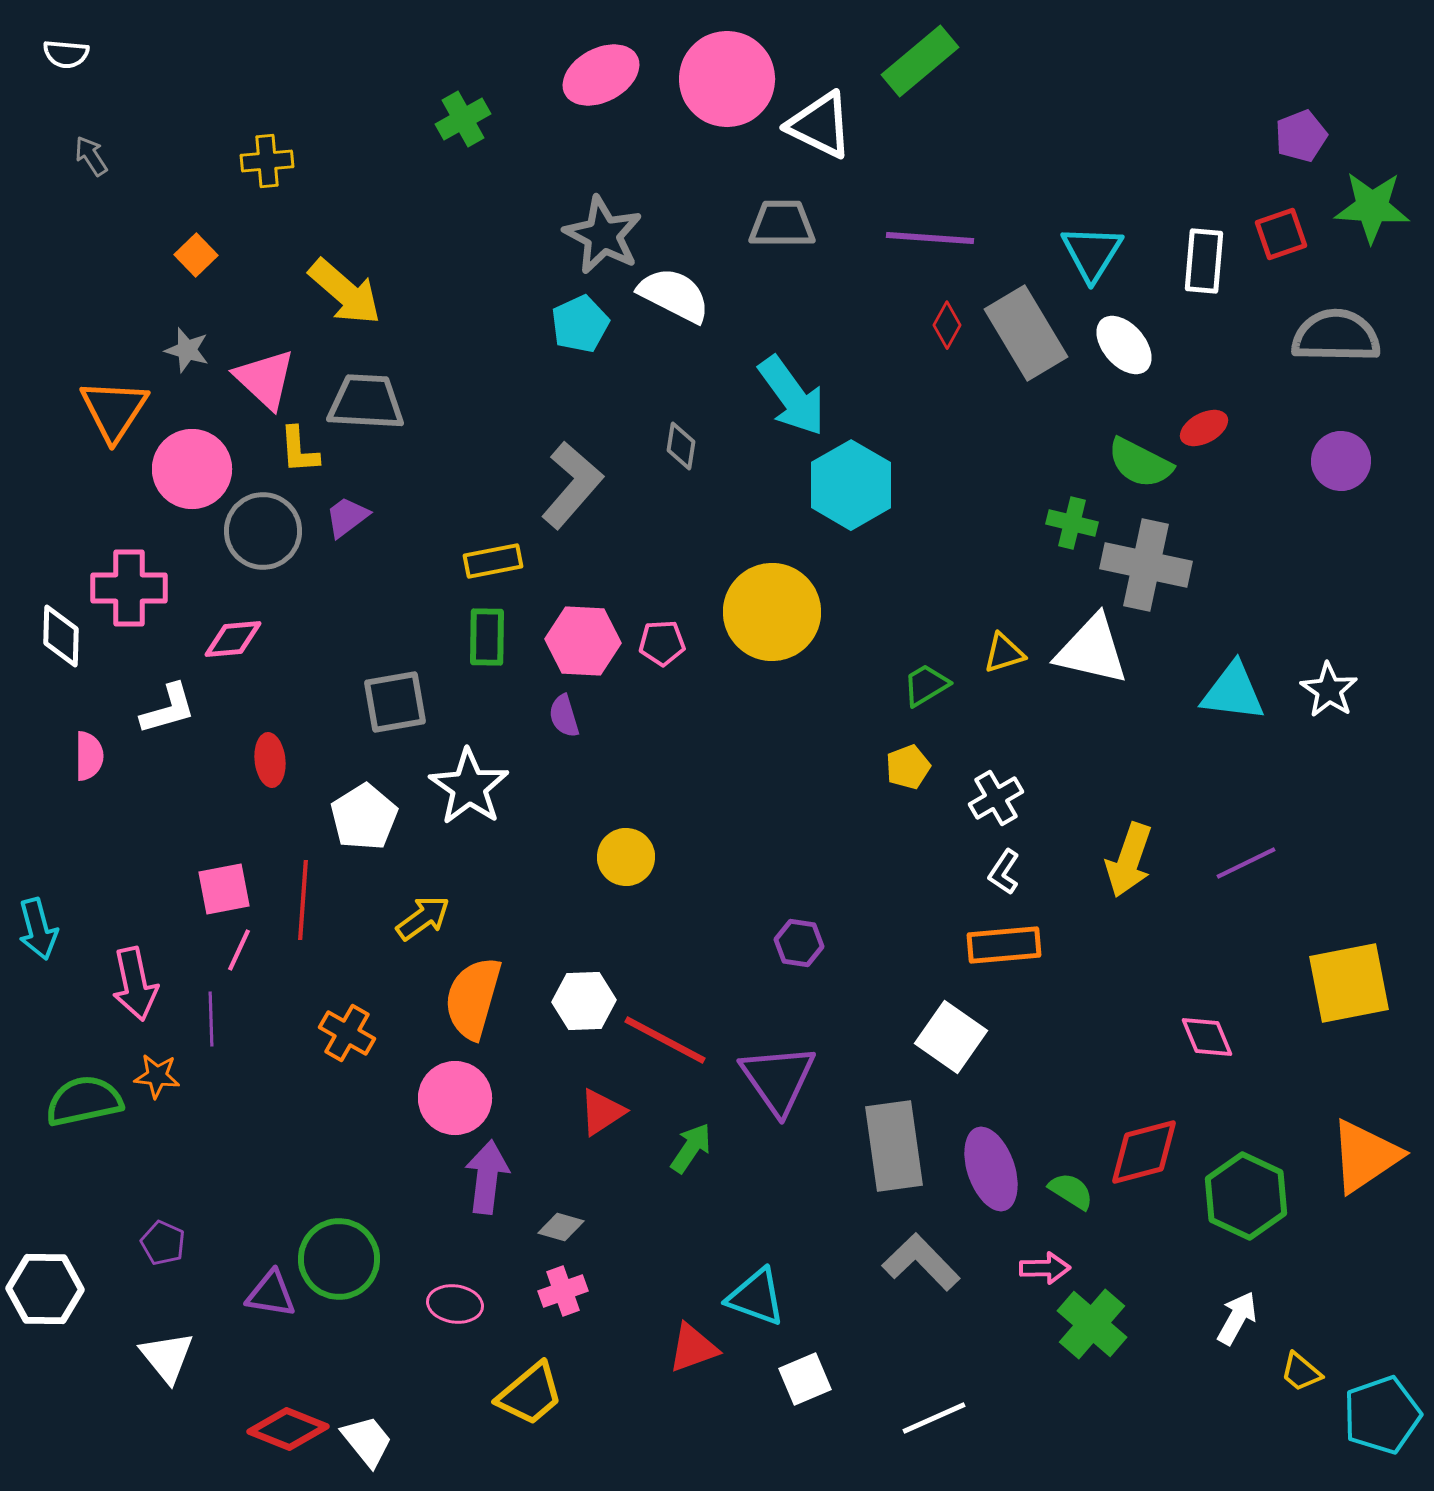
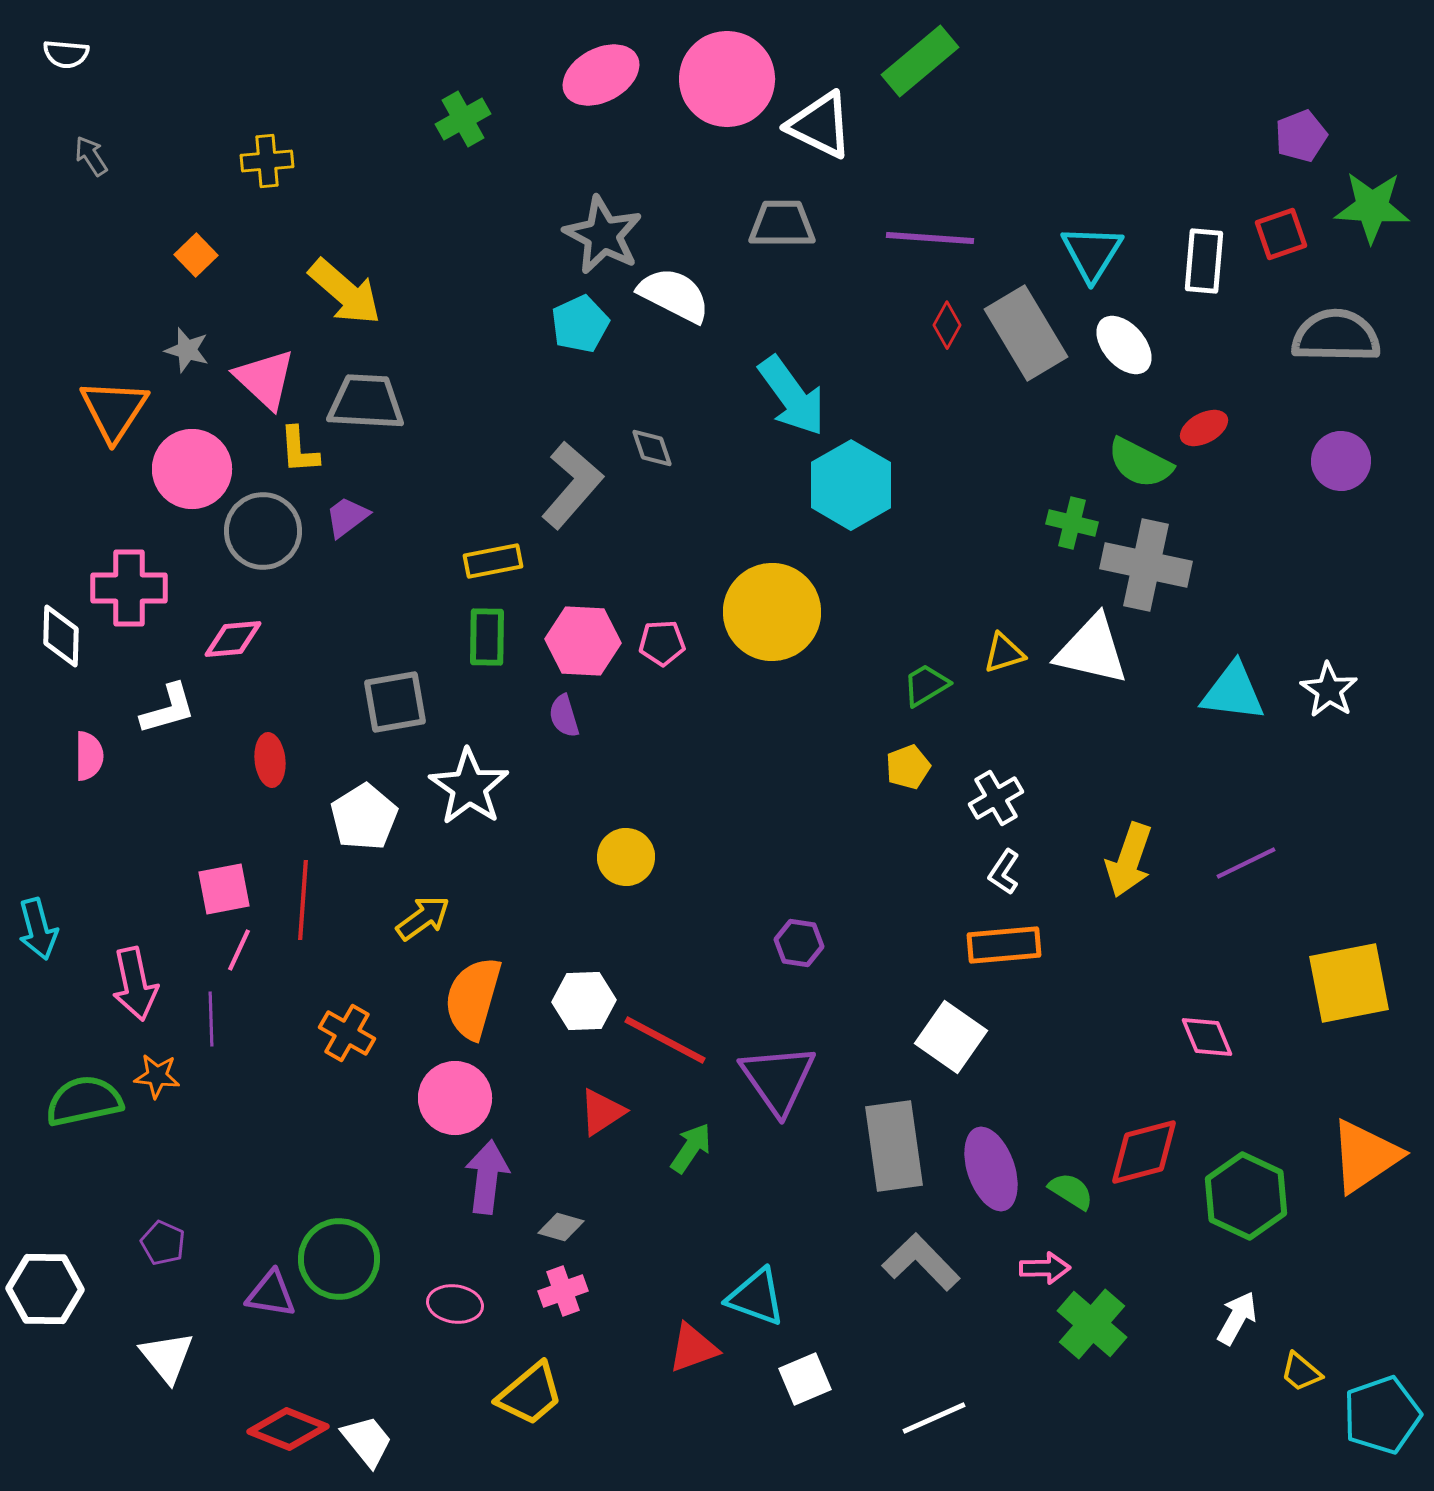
gray diamond at (681, 446): moved 29 px left, 2 px down; rotated 27 degrees counterclockwise
